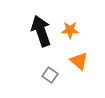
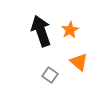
orange star: rotated 30 degrees counterclockwise
orange triangle: moved 1 px down
